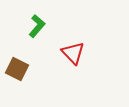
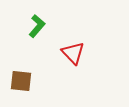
brown square: moved 4 px right, 12 px down; rotated 20 degrees counterclockwise
